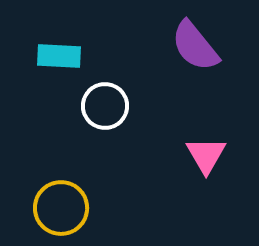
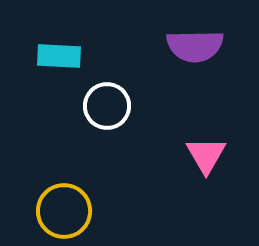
purple semicircle: rotated 52 degrees counterclockwise
white circle: moved 2 px right
yellow circle: moved 3 px right, 3 px down
